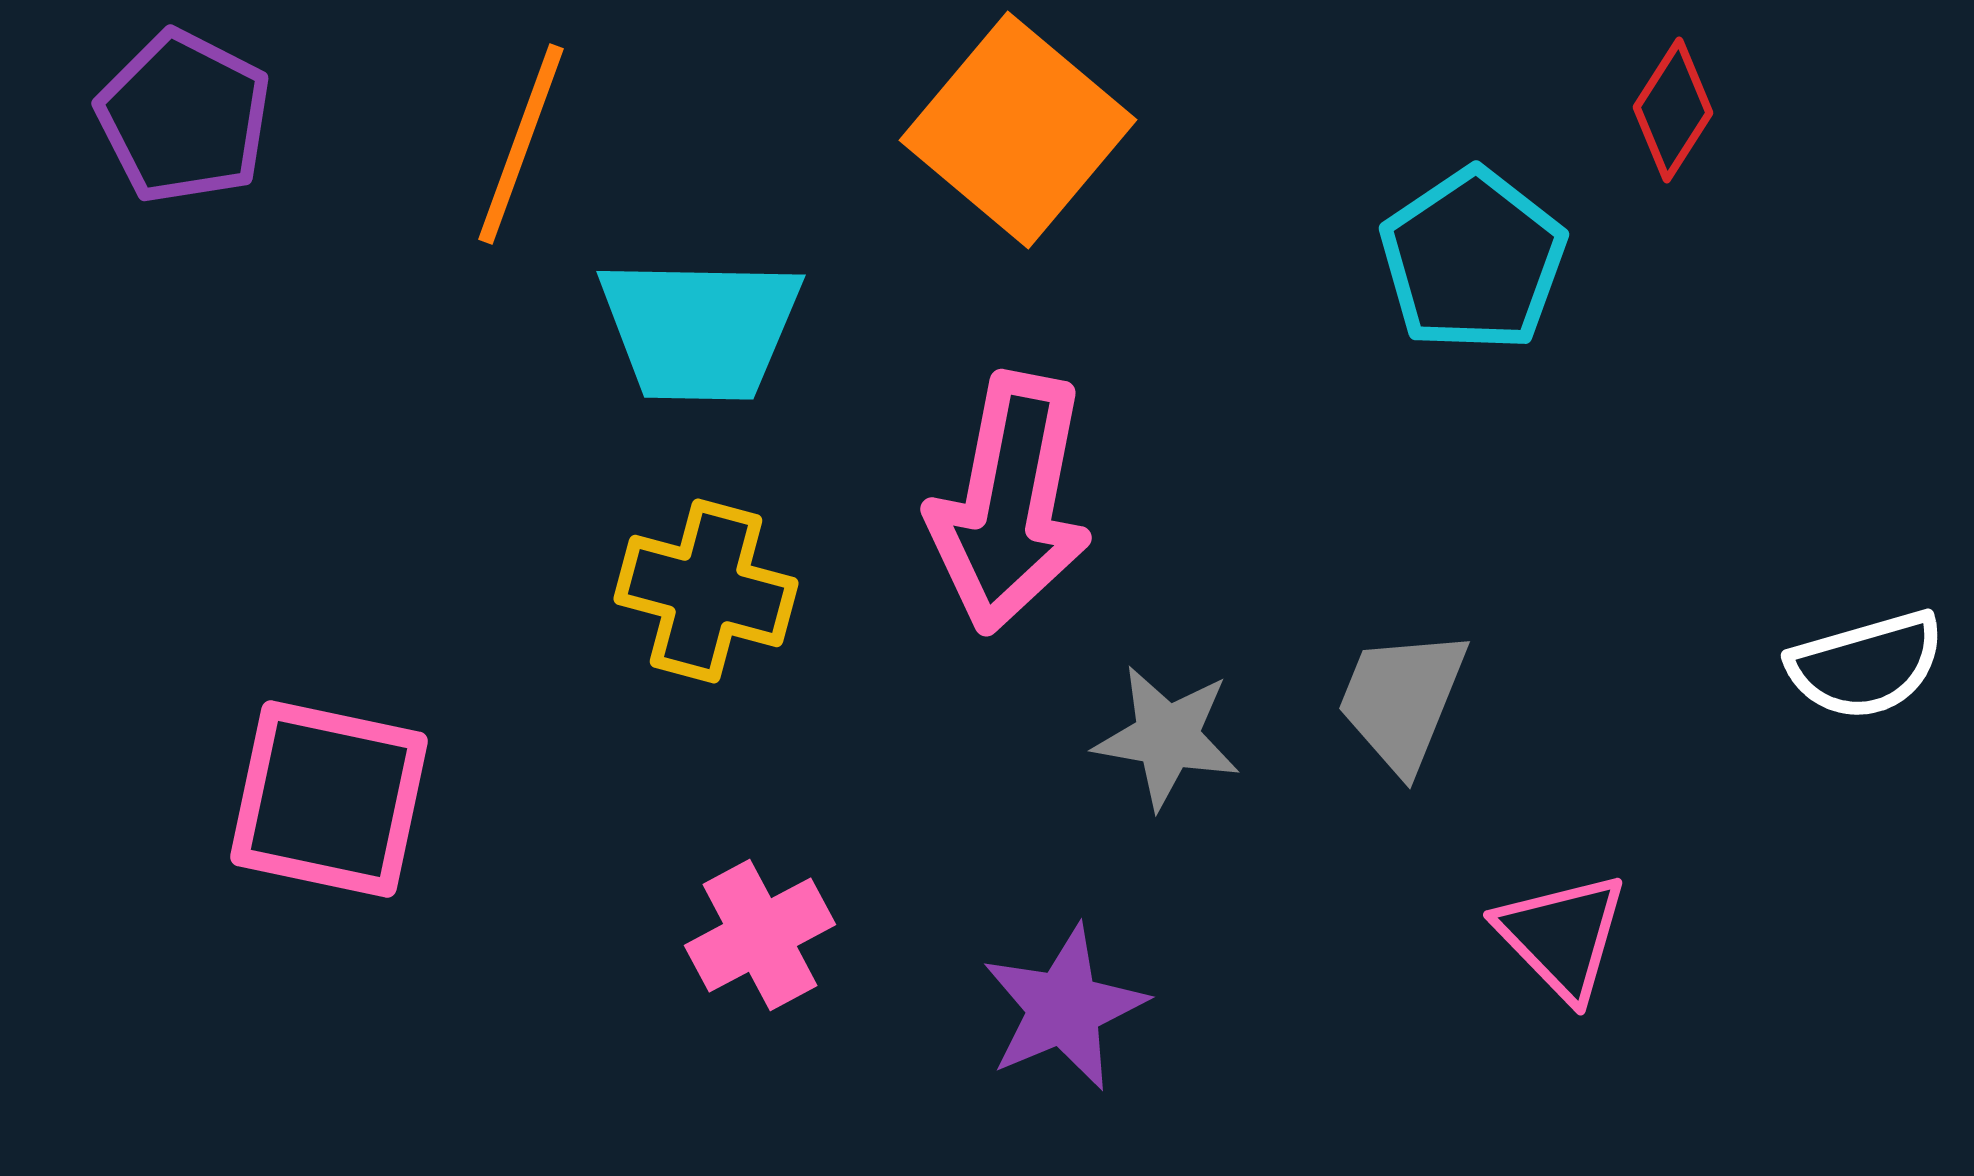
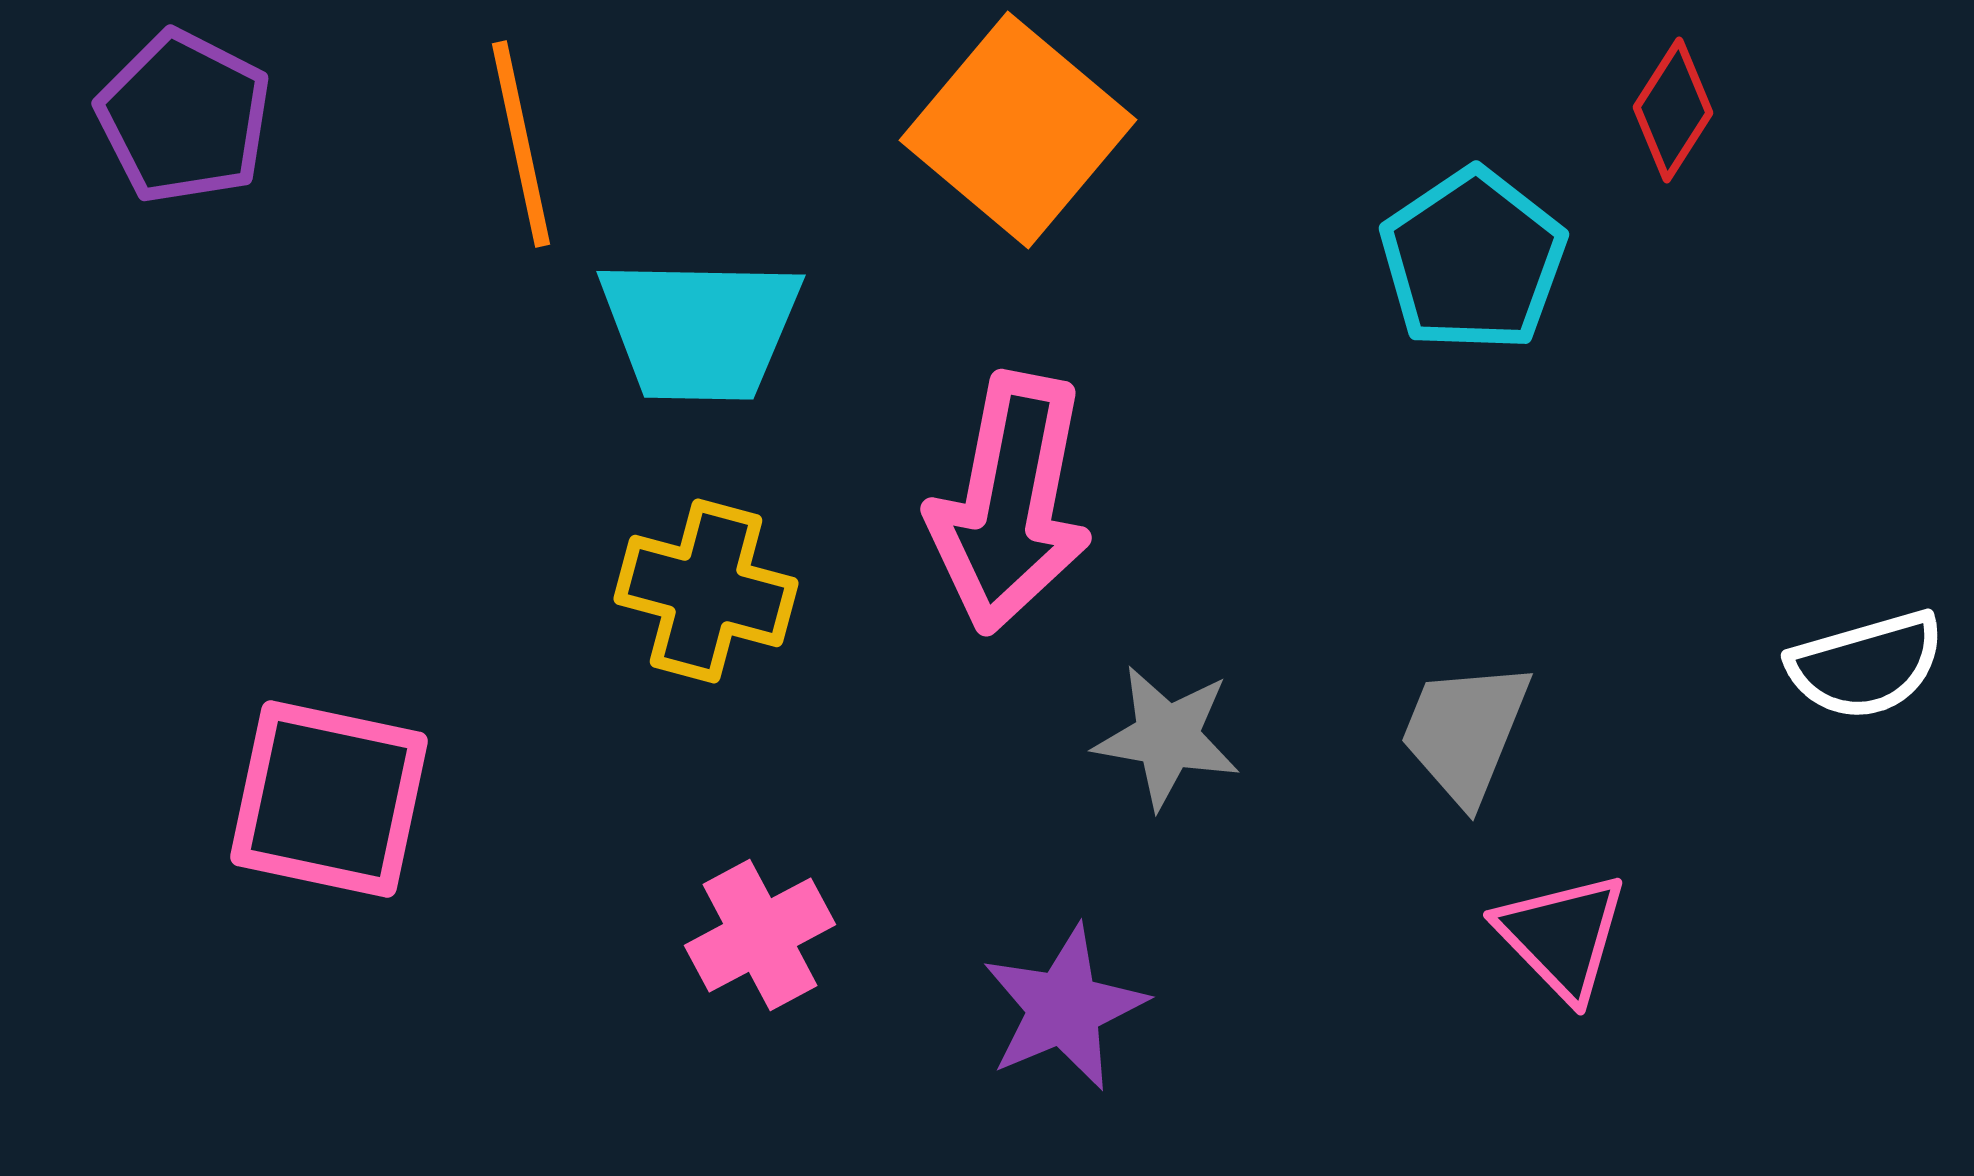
orange line: rotated 32 degrees counterclockwise
gray trapezoid: moved 63 px right, 32 px down
